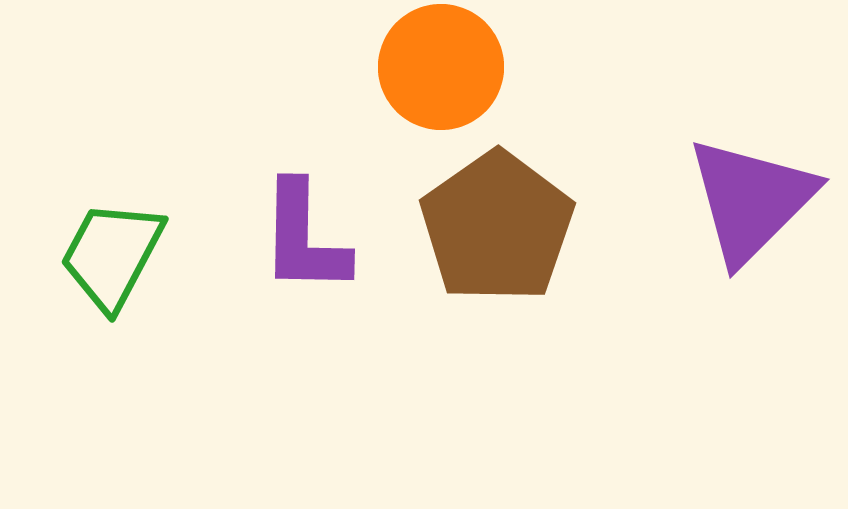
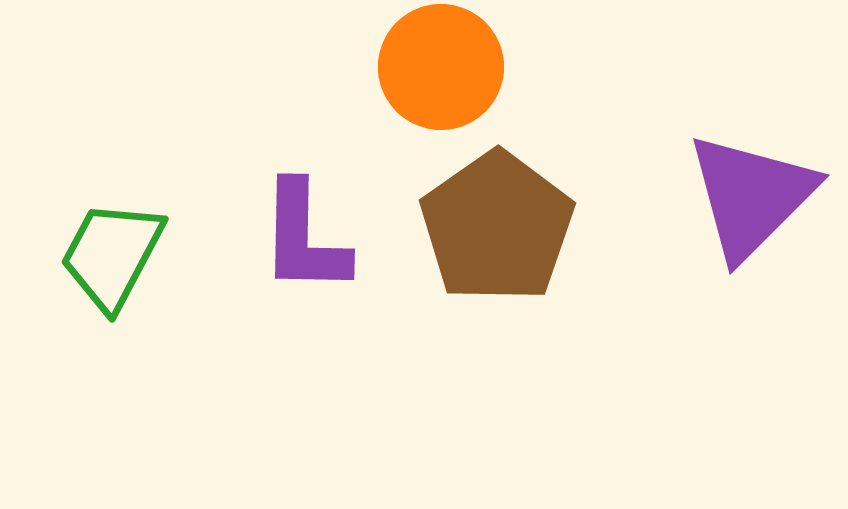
purple triangle: moved 4 px up
